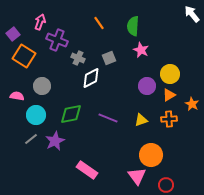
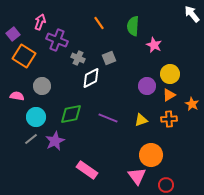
pink star: moved 13 px right, 5 px up
cyan circle: moved 2 px down
